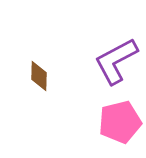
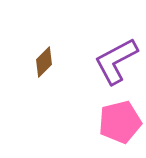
brown diamond: moved 5 px right, 14 px up; rotated 44 degrees clockwise
